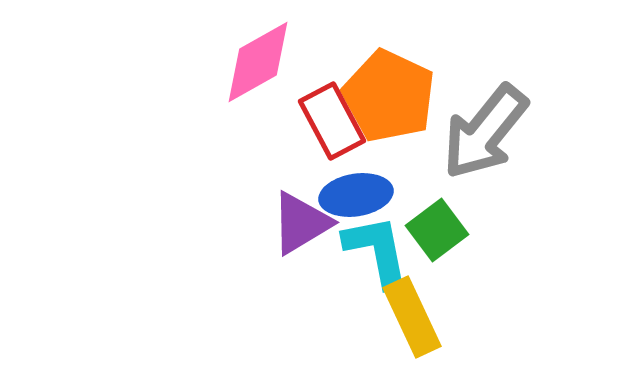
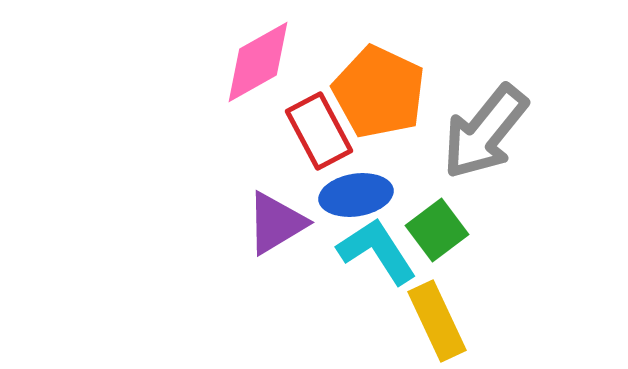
orange pentagon: moved 10 px left, 4 px up
red rectangle: moved 13 px left, 10 px down
purple triangle: moved 25 px left
cyan L-shape: rotated 22 degrees counterclockwise
yellow rectangle: moved 25 px right, 4 px down
